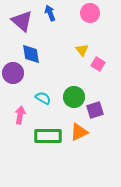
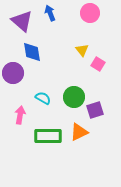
blue diamond: moved 1 px right, 2 px up
